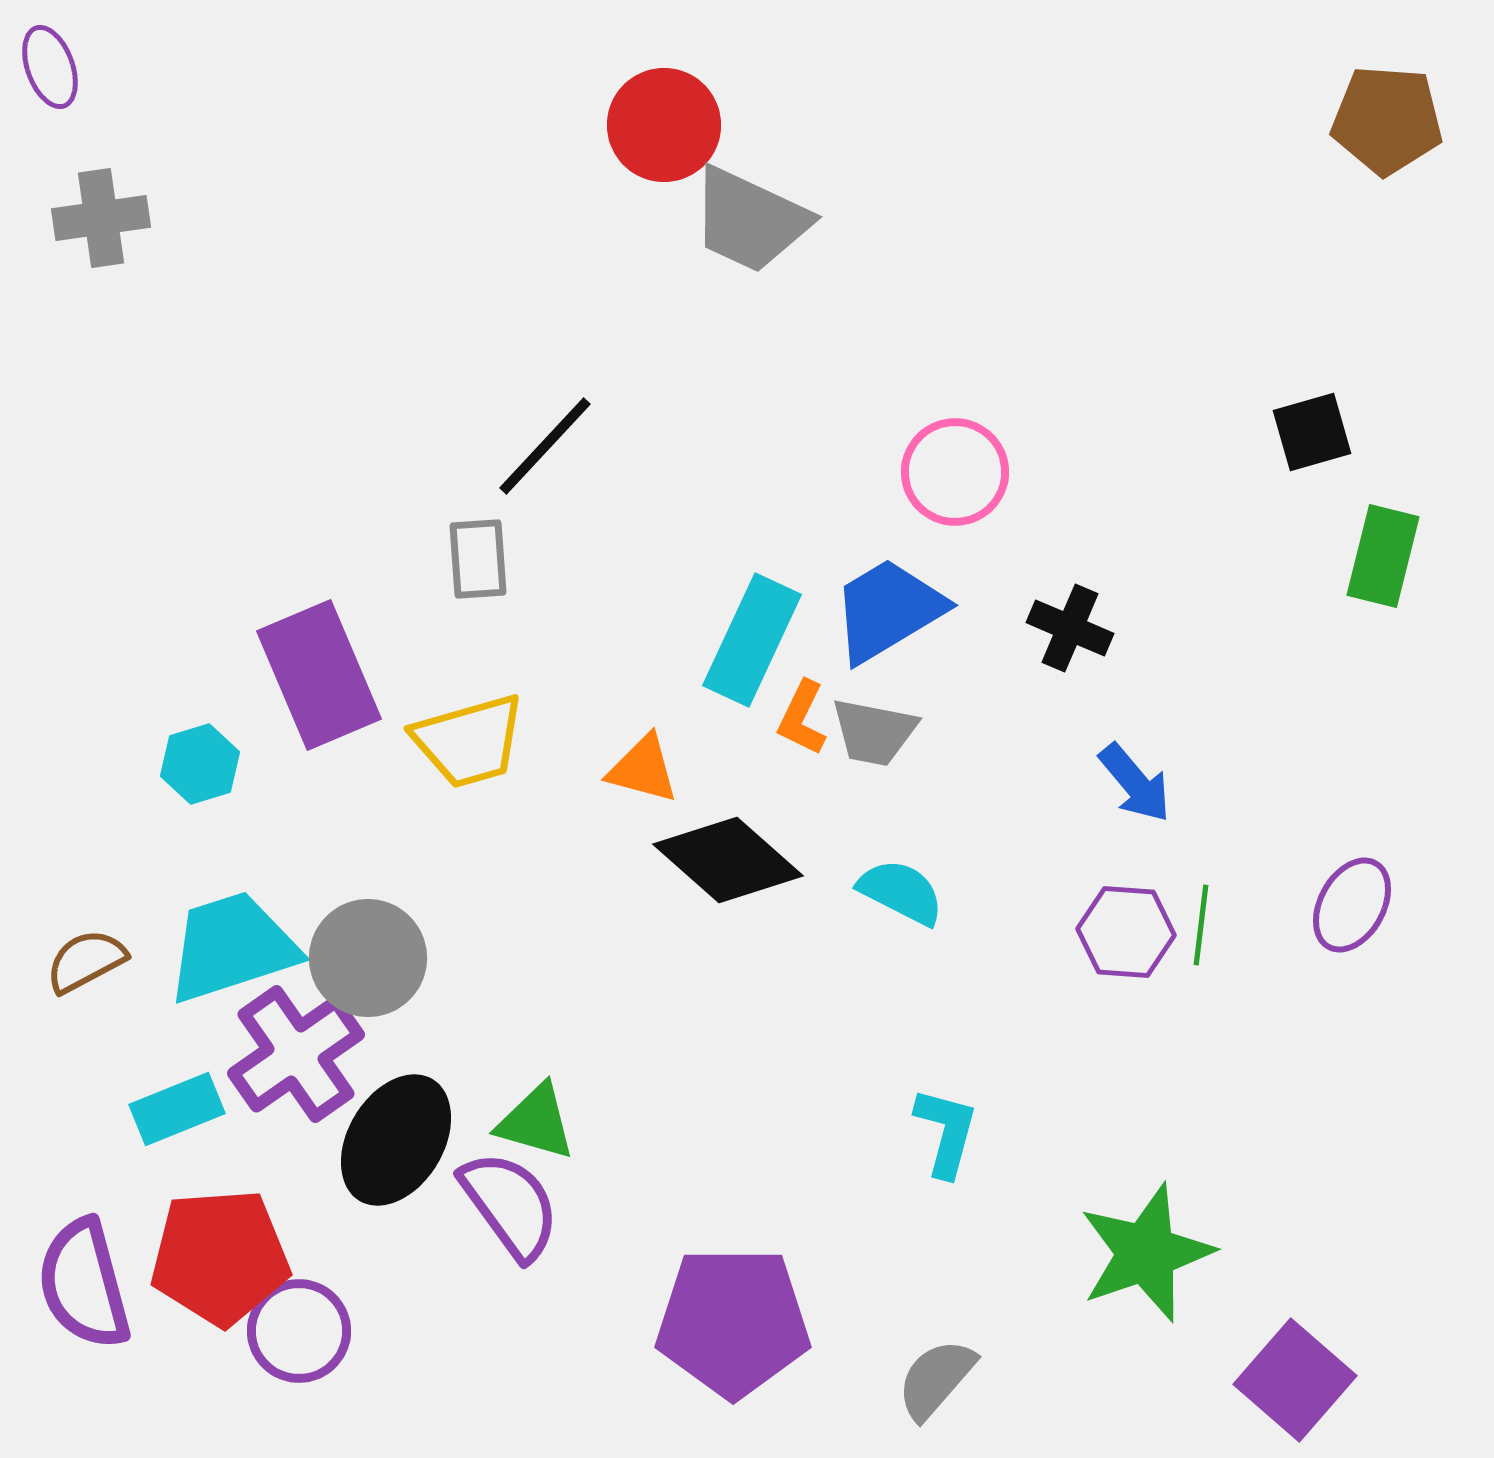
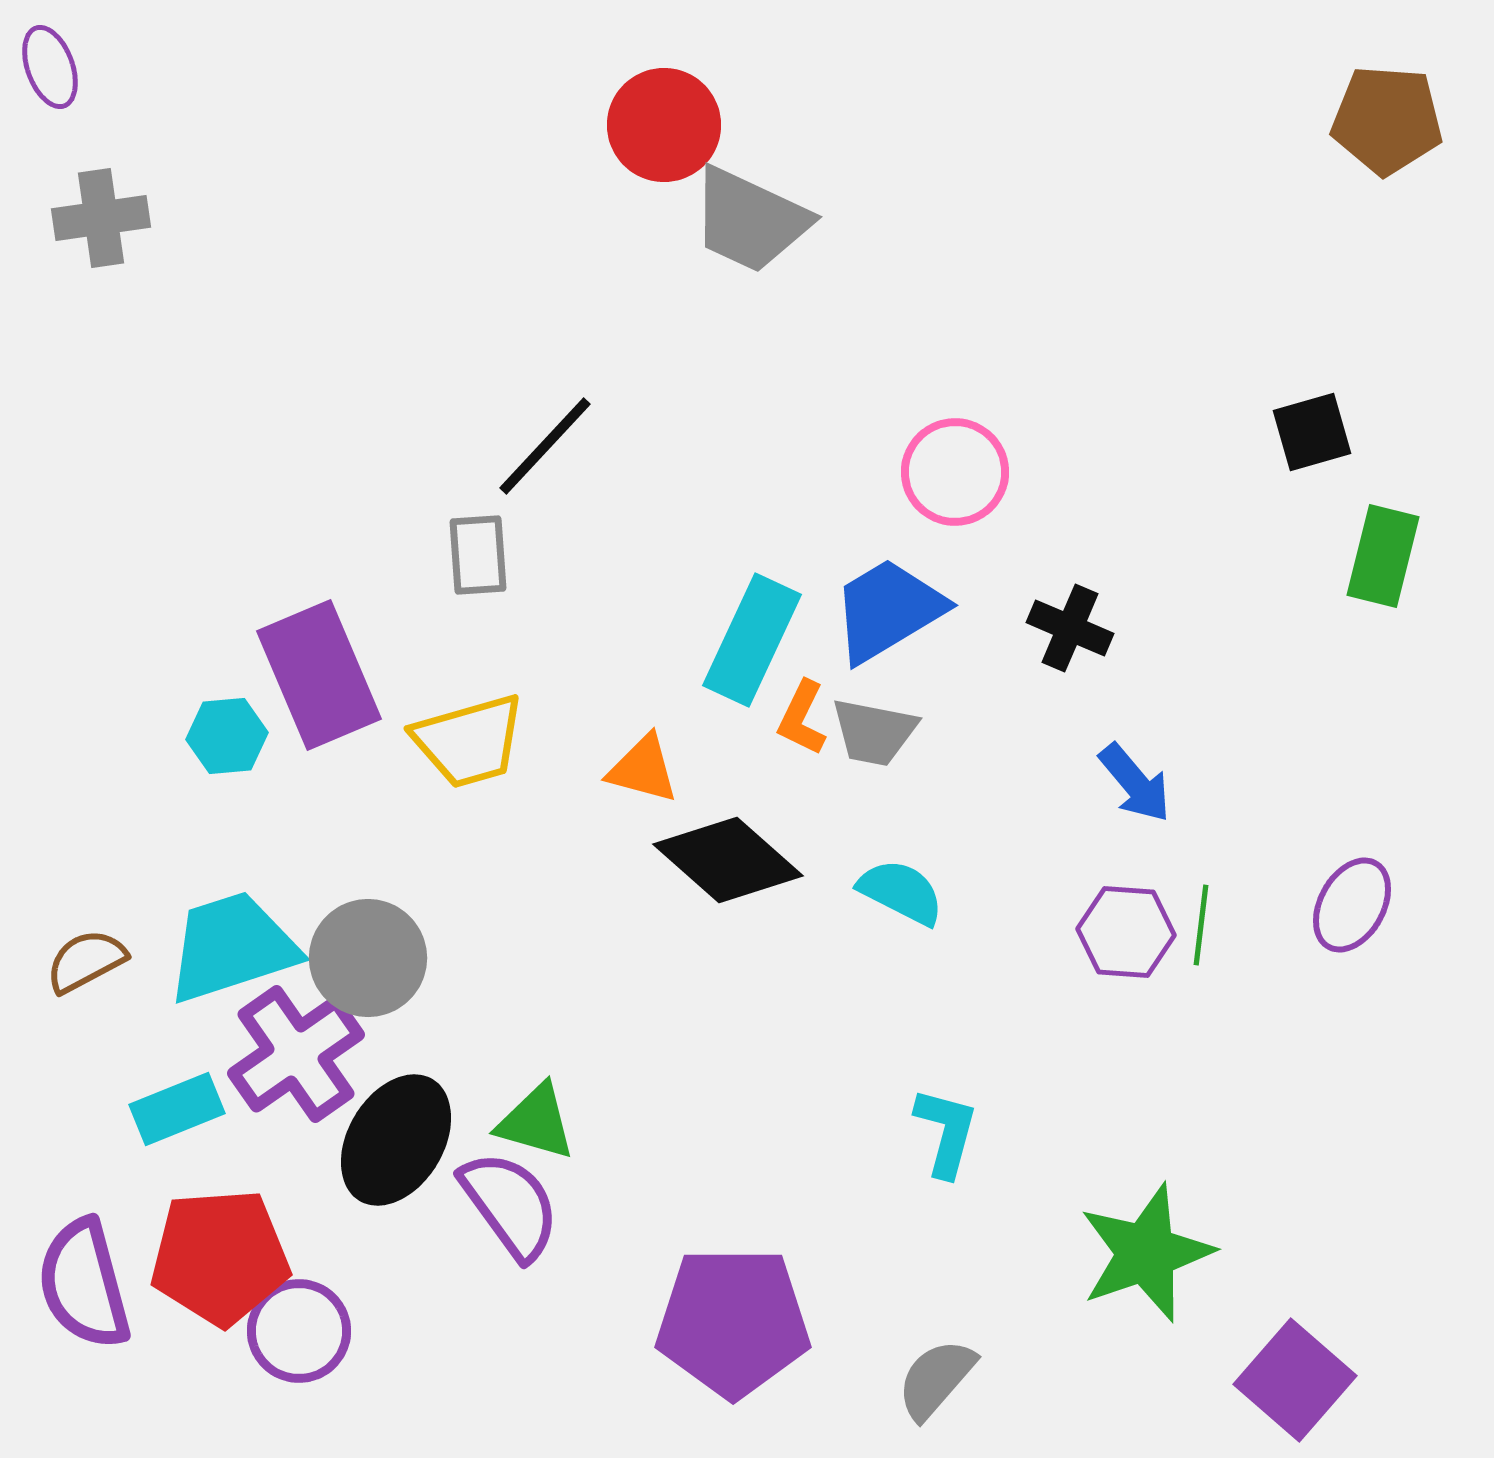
gray rectangle at (478, 559): moved 4 px up
cyan hexagon at (200, 764): moved 27 px right, 28 px up; rotated 12 degrees clockwise
